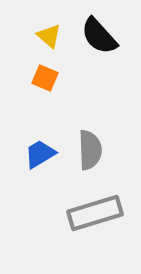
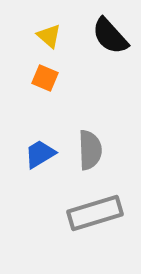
black semicircle: moved 11 px right
